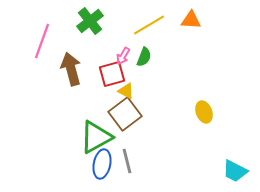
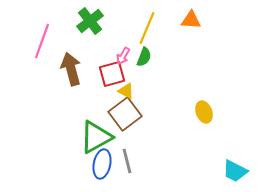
yellow line: moved 2 px left, 3 px down; rotated 36 degrees counterclockwise
